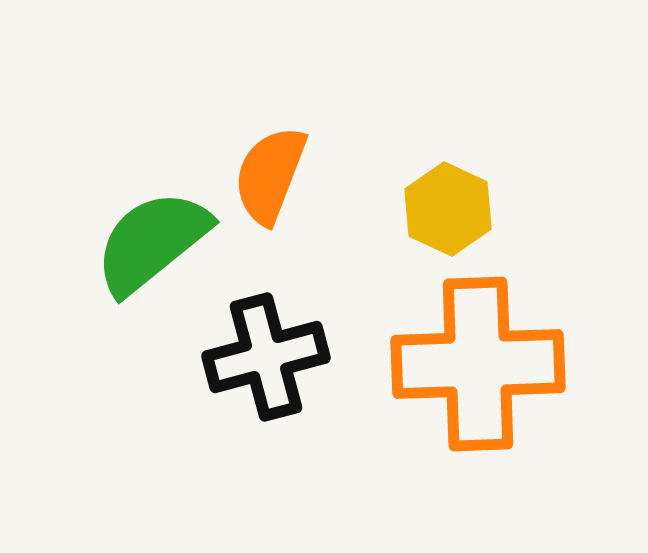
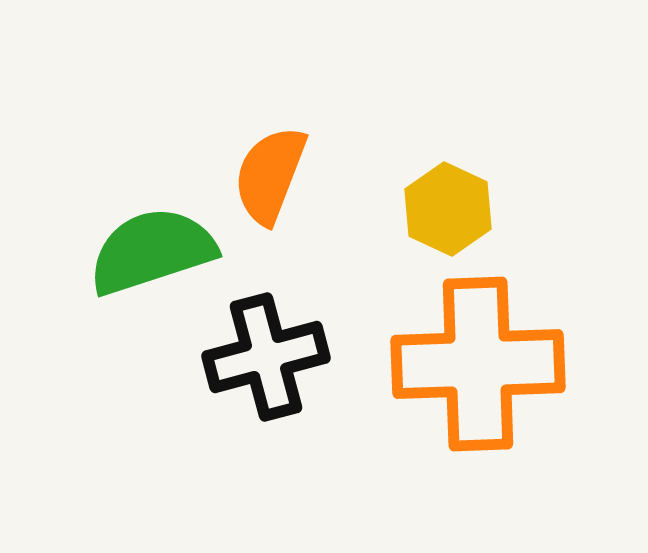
green semicircle: moved 9 px down; rotated 21 degrees clockwise
